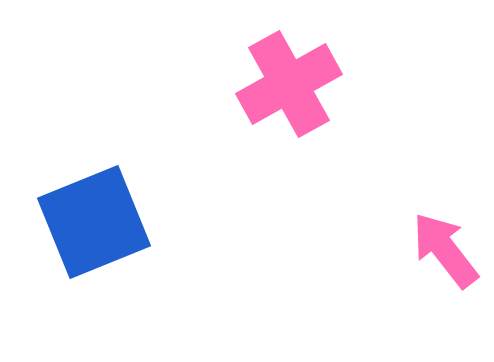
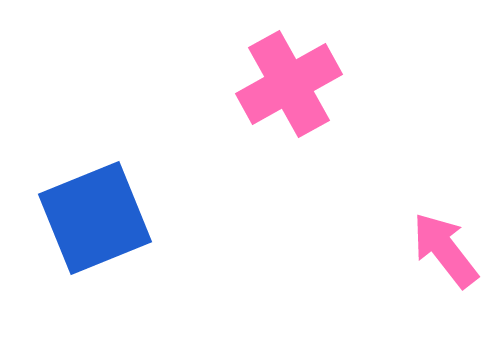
blue square: moved 1 px right, 4 px up
